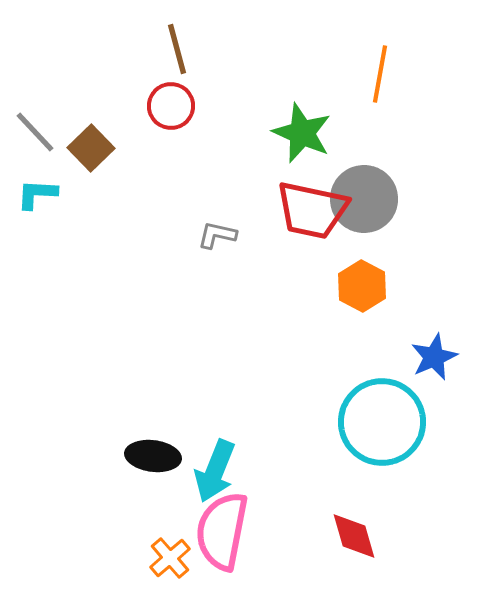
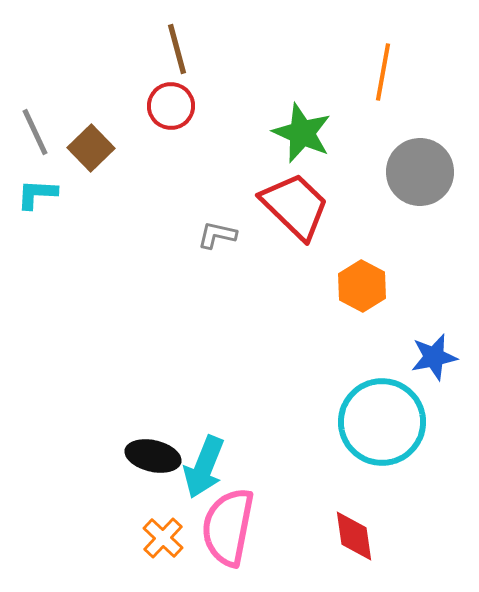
orange line: moved 3 px right, 2 px up
gray line: rotated 18 degrees clockwise
gray circle: moved 56 px right, 27 px up
red trapezoid: moved 17 px left, 4 px up; rotated 148 degrees counterclockwise
blue star: rotated 12 degrees clockwise
black ellipse: rotated 6 degrees clockwise
cyan arrow: moved 11 px left, 4 px up
pink semicircle: moved 6 px right, 4 px up
red diamond: rotated 8 degrees clockwise
orange cross: moved 7 px left, 20 px up; rotated 6 degrees counterclockwise
